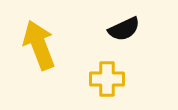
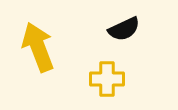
yellow arrow: moved 1 px left, 2 px down
